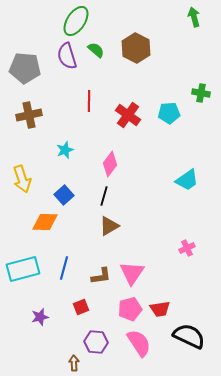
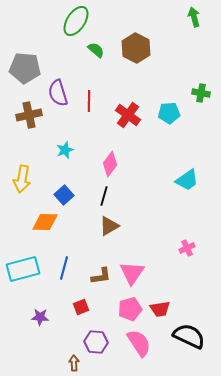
purple semicircle: moved 9 px left, 37 px down
yellow arrow: rotated 28 degrees clockwise
purple star: rotated 18 degrees clockwise
